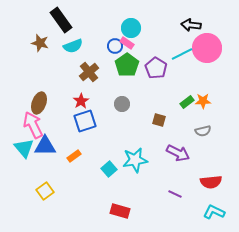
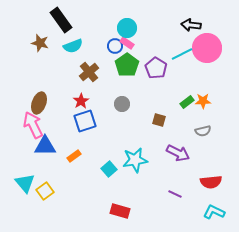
cyan circle: moved 4 px left
cyan triangle: moved 1 px right, 35 px down
